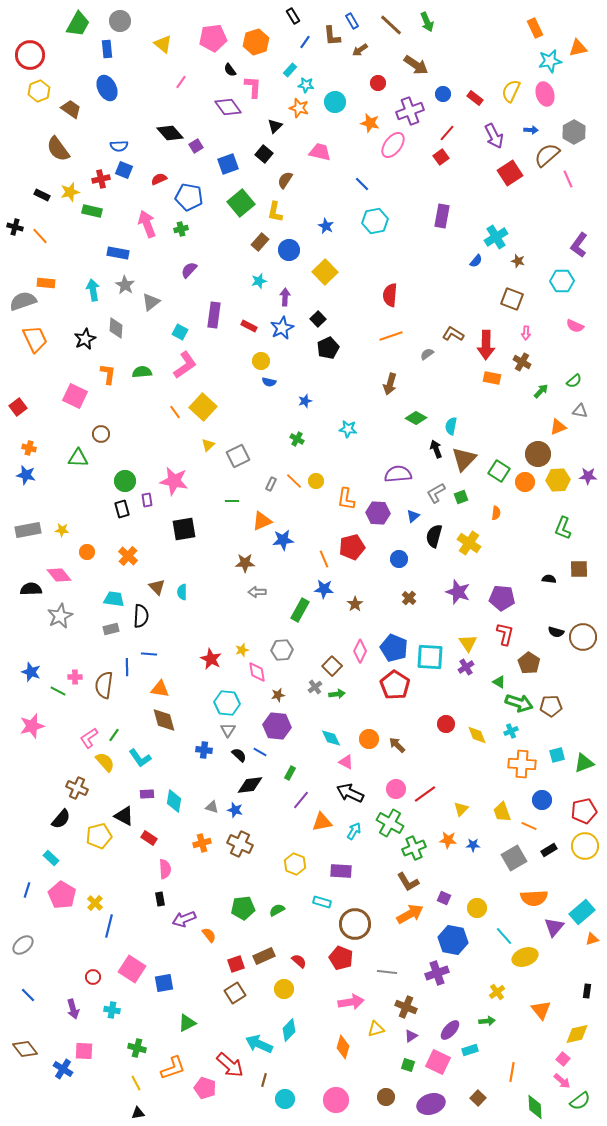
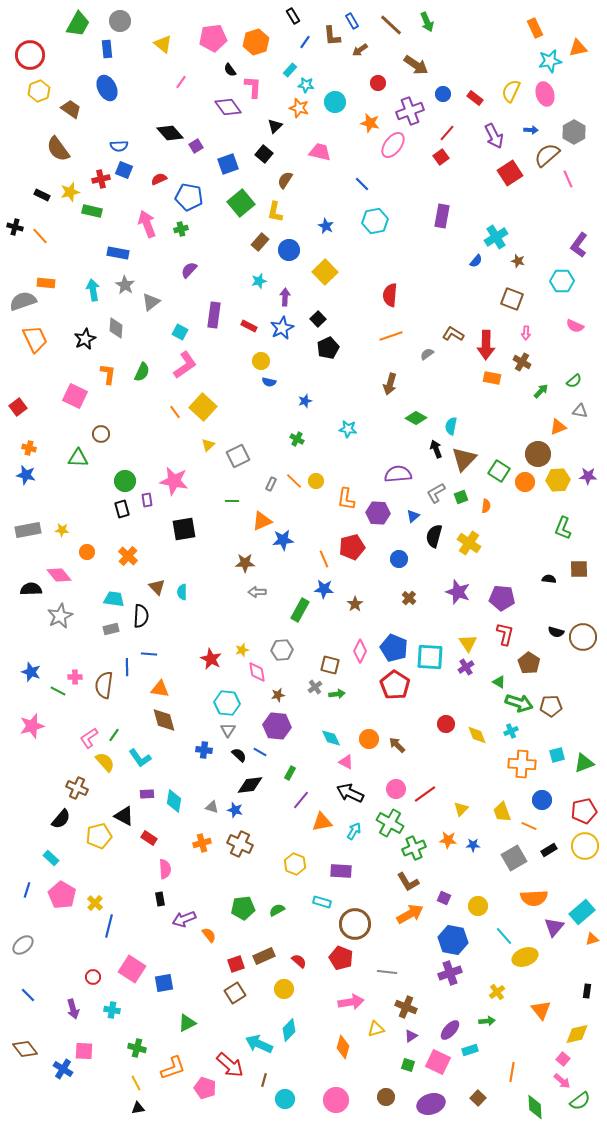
green semicircle at (142, 372): rotated 120 degrees clockwise
orange semicircle at (496, 513): moved 10 px left, 7 px up
brown square at (332, 666): moved 2 px left, 1 px up; rotated 30 degrees counterclockwise
yellow circle at (477, 908): moved 1 px right, 2 px up
purple cross at (437, 973): moved 13 px right
black triangle at (138, 1113): moved 5 px up
